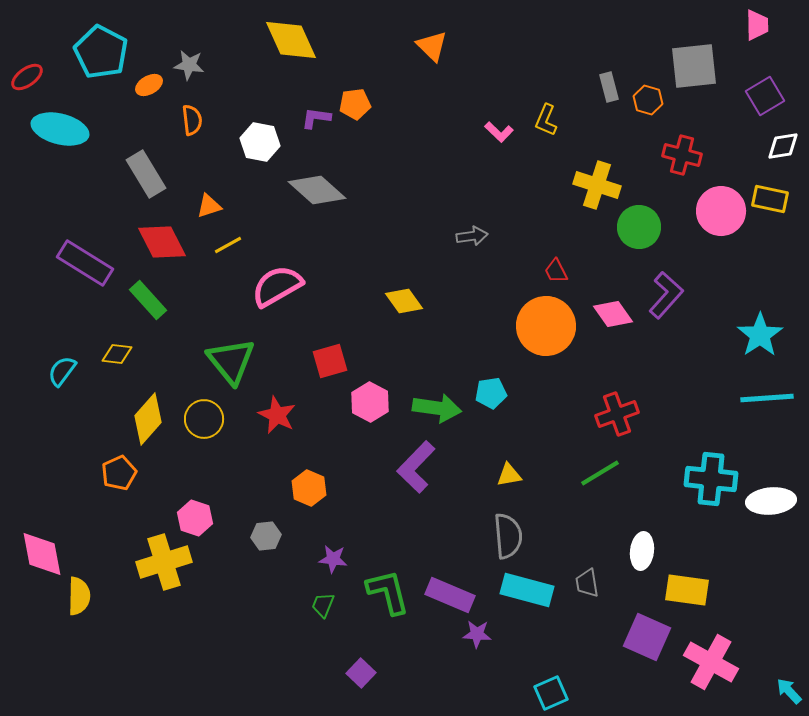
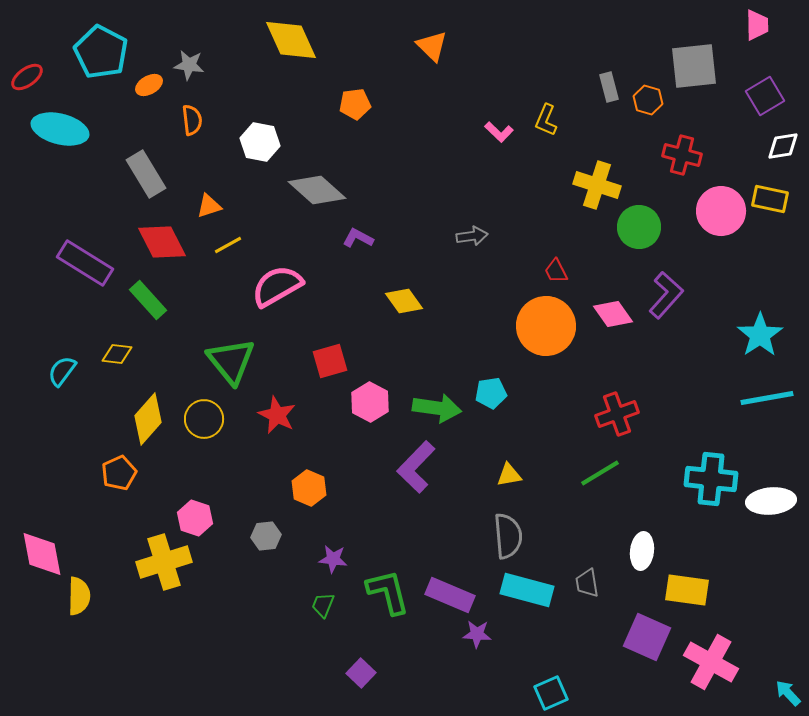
purple L-shape at (316, 118): moved 42 px right, 120 px down; rotated 20 degrees clockwise
cyan line at (767, 398): rotated 6 degrees counterclockwise
cyan arrow at (789, 691): moved 1 px left, 2 px down
